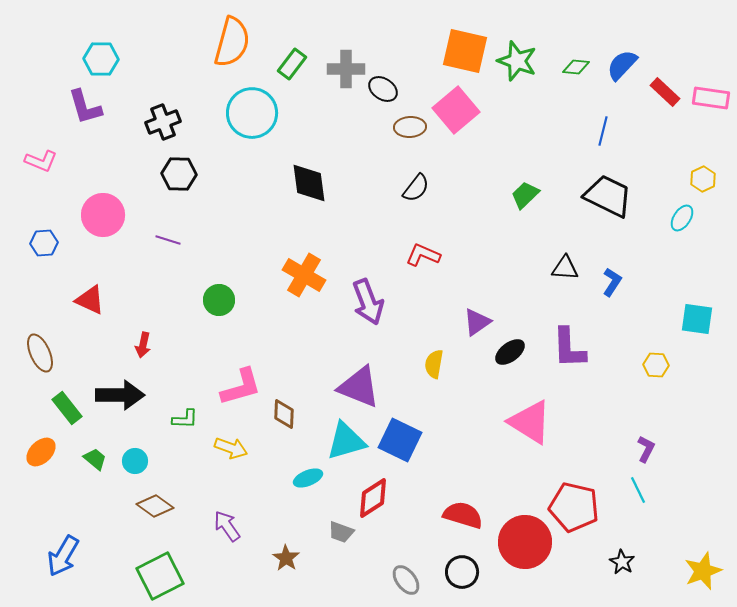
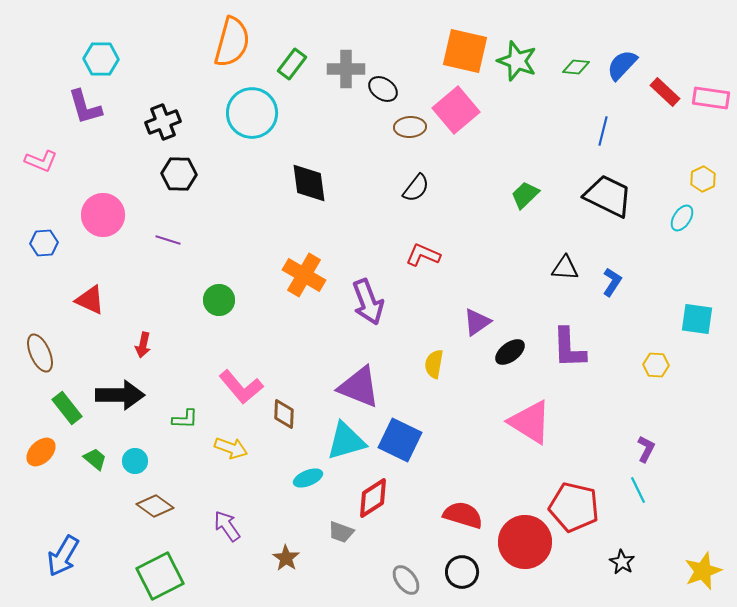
pink L-shape at (241, 387): rotated 66 degrees clockwise
